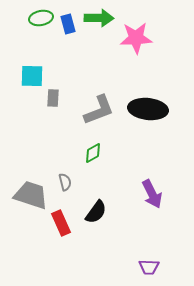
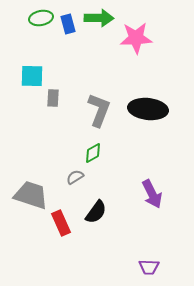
gray L-shape: rotated 48 degrees counterclockwise
gray semicircle: moved 10 px right, 5 px up; rotated 108 degrees counterclockwise
